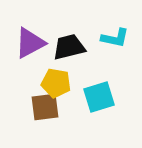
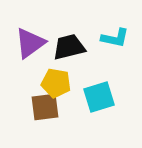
purple triangle: rotated 8 degrees counterclockwise
